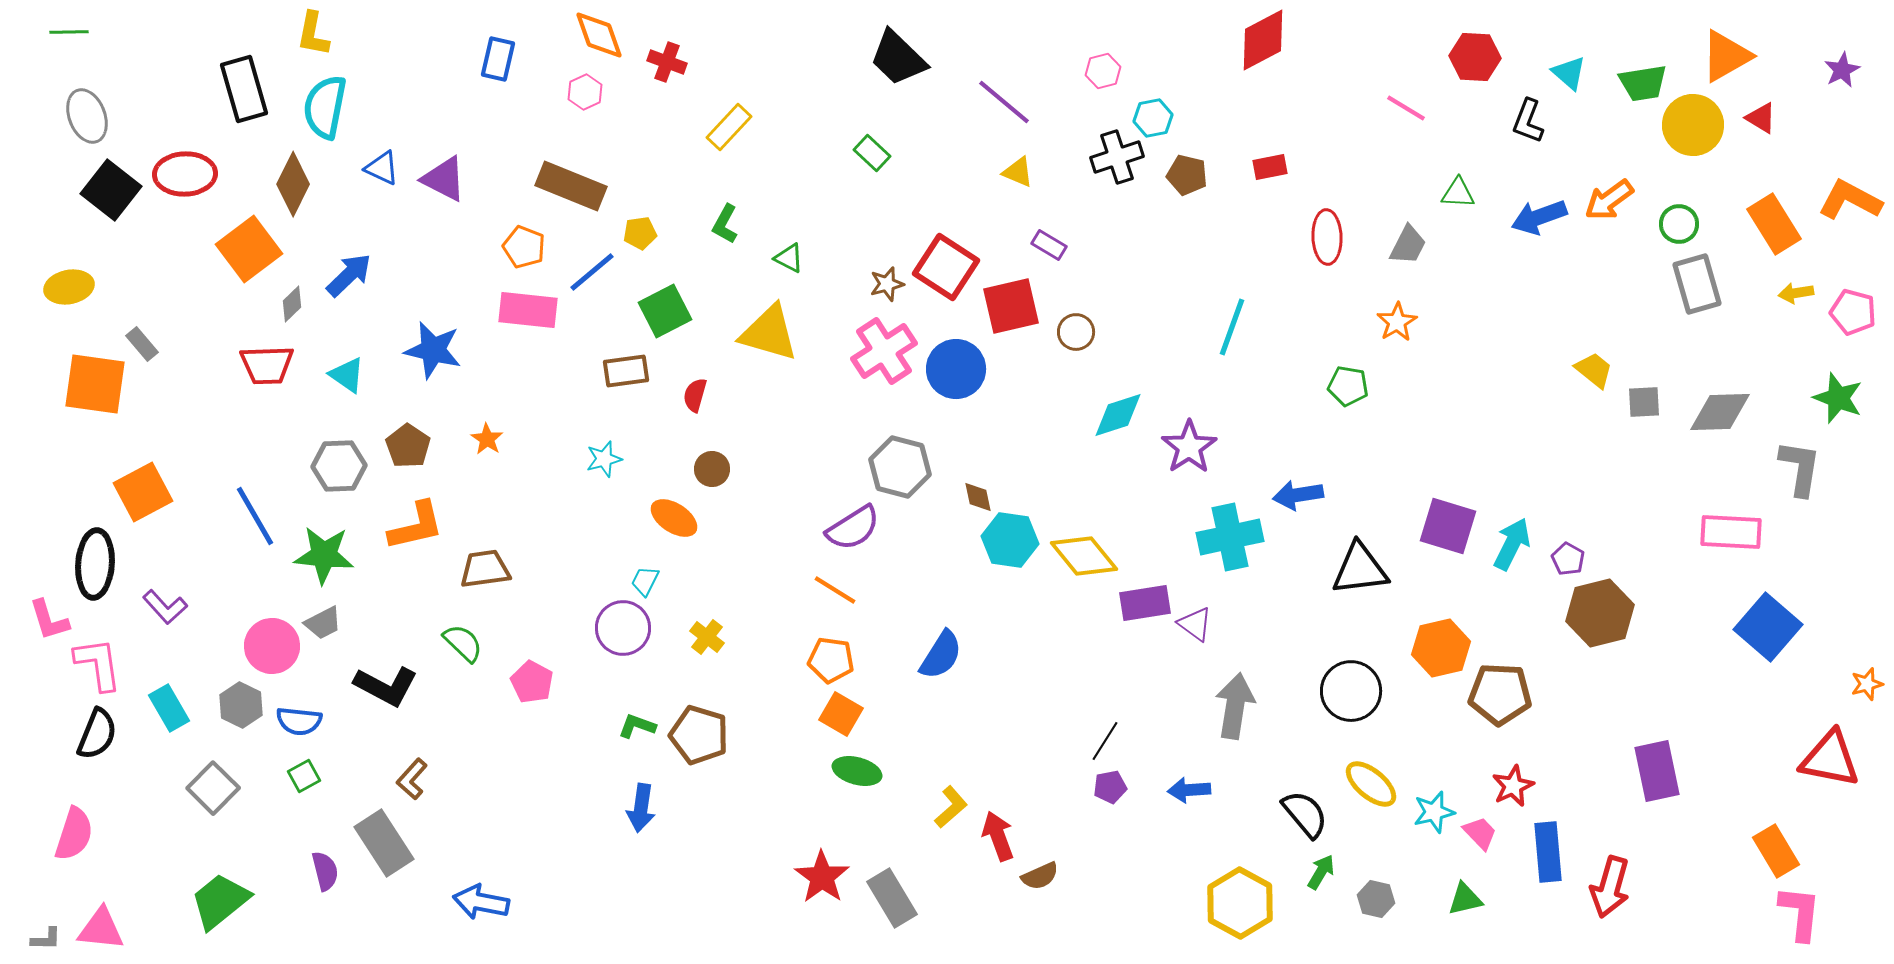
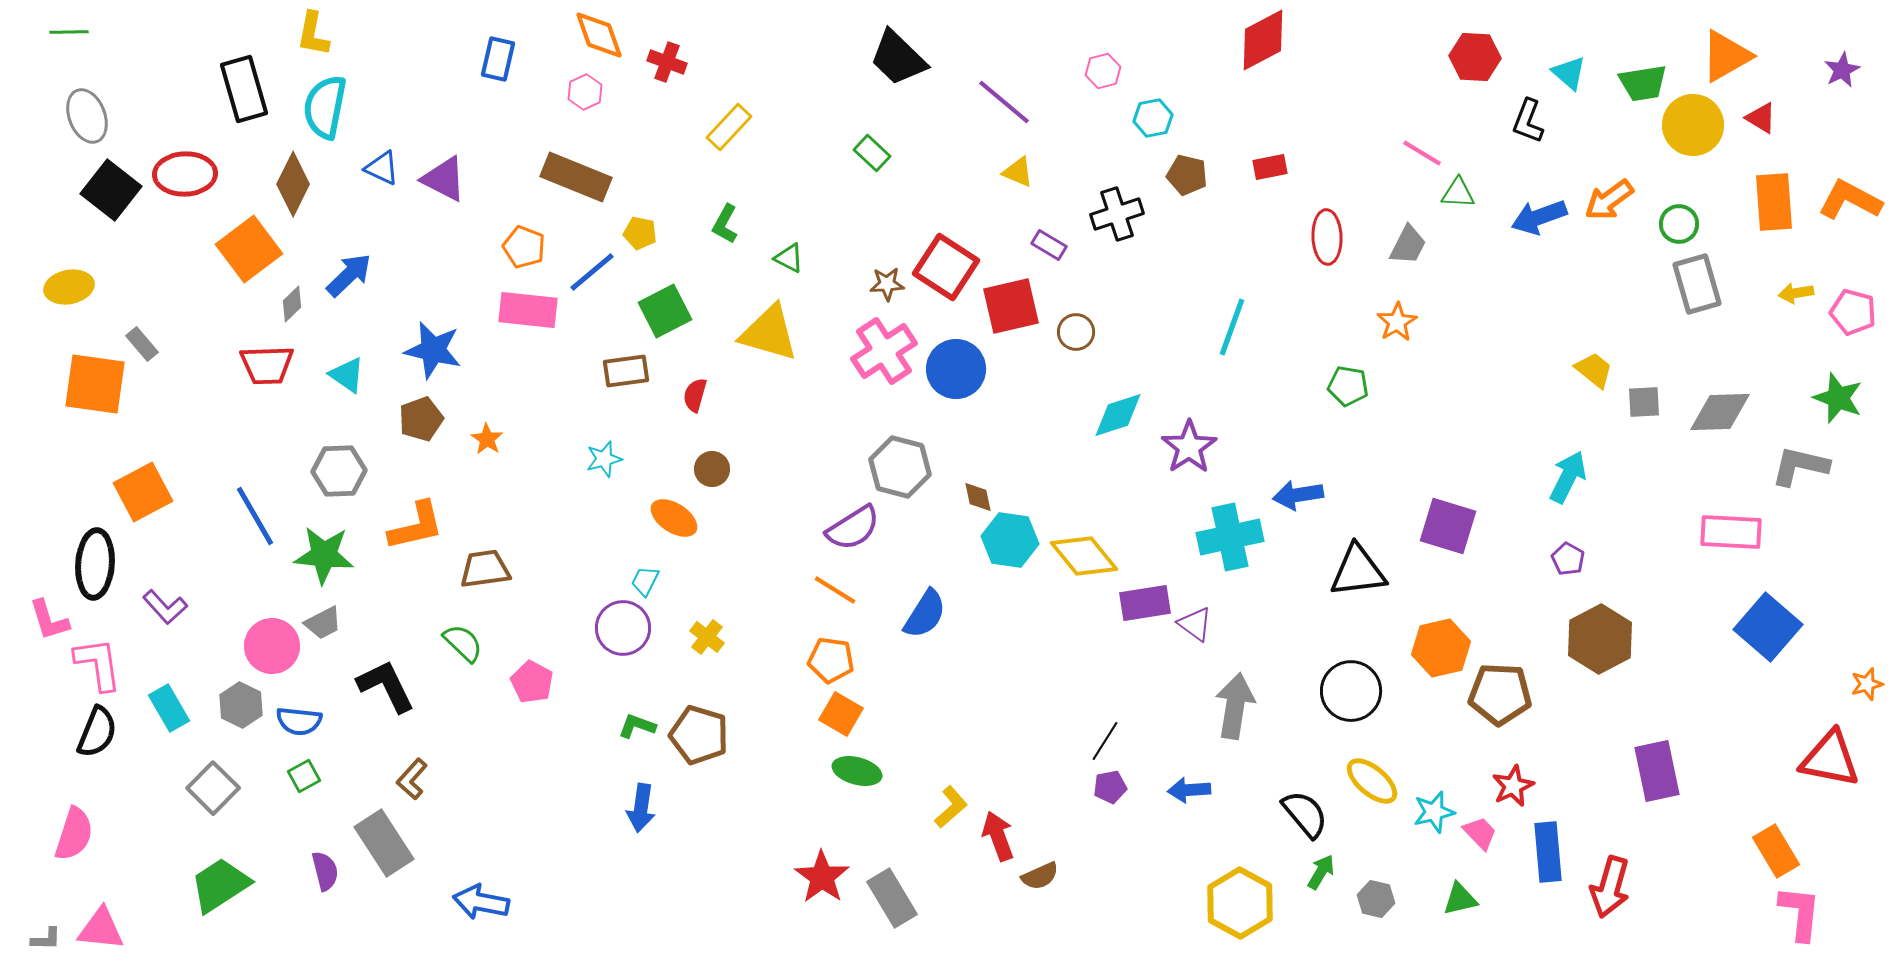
pink line at (1406, 108): moved 16 px right, 45 px down
black cross at (1117, 157): moved 57 px down
brown rectangle at (571, 186): moved 5 px right, 9 px up
orange rectangle at (1774, 224): moved 22 px up; rotated 28 degrees clockwise
yellow pentagon at (640, 233): rotated 20 degrees clockwise
brown star at (887, 284): rotated 12 degrees clockwise
brown pentagon at (408, 446): moved 13 px right, 27 px up; rotated 18 degrees clockwise
gray hexagon at (339, 466): moved 5 px down
gray L-shape at (1800, 468): moved 2 px up; rotated 86 degrees counterclockwise
cyan arrow at (1512, 544): moved 56 px right, 67 px up
black triangle at (1360, 569): moved 2 px left, 2 px down
brown hexagon at (1600, 613): moved 26 px down; rotated 14 degrees counterclockwise
blue semicircle at (941, 655): moved 16 px left, 41 px up
black L-shape at (386, 686): rotated 144 degrees counterclockwise
black semicircle at (97, 734): moved 2 px up
yellow ellipse at (1371, 784): moved 1 px right, 3 px up
green triangle at (1465, 899): moved 5 px left
green trapezoid at (220, 901): moved 16 px up; rotated 6 degrees clockwise
